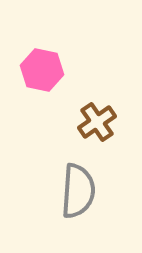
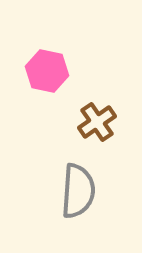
pink hexagon: moved 5 px right, 1 px down
